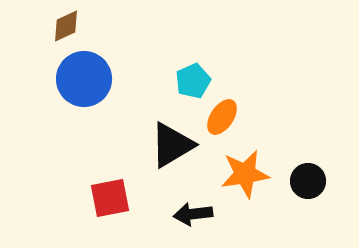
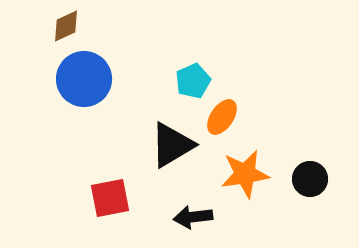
black circle: moved 2 px right, 2 px up
black arrow: moved 3 px down
